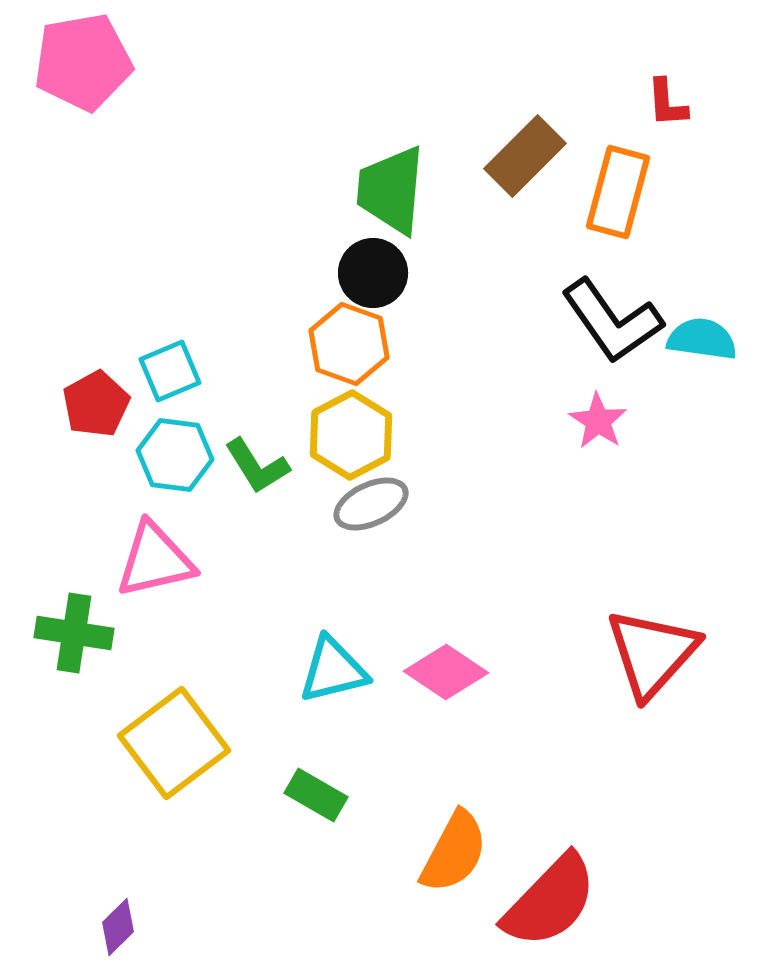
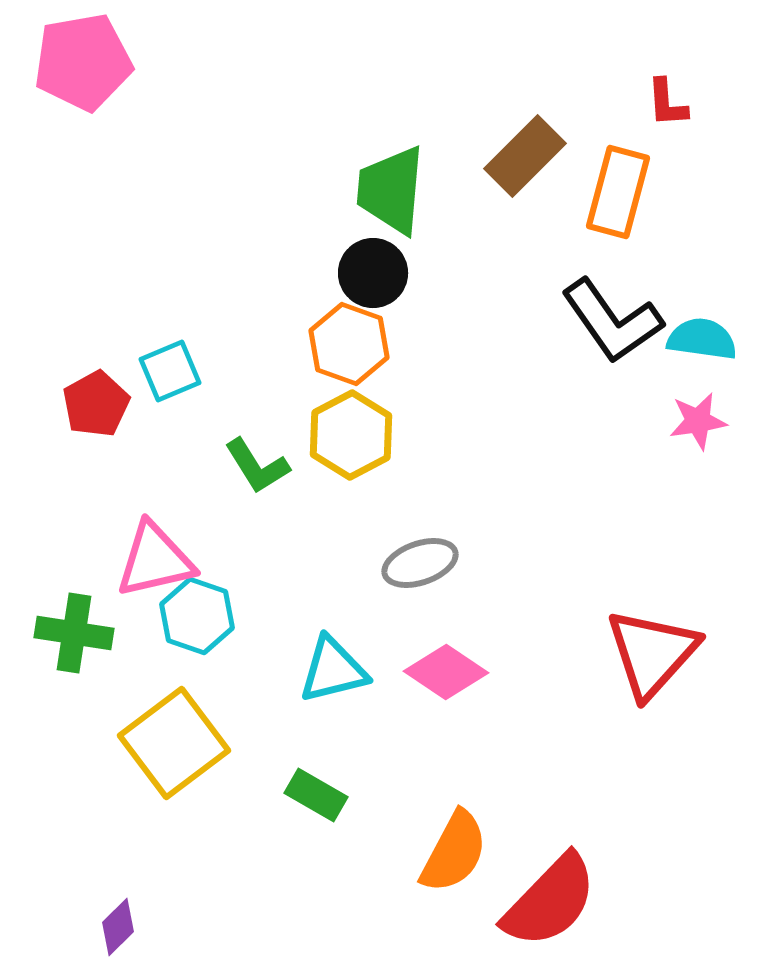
pink star: moved 100 px right; rotated 30 degrees clockwise
cyan hexagon: moved 22 px right, 161 px down; rotated 12 degrees clockwise
gray ellipse: moved 49 px right, 59 px down; rotated 6 degrees clockwise
